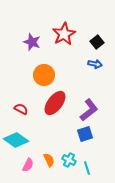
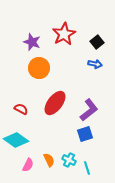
orange circle: moved 5 px left, 7 px up
